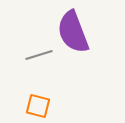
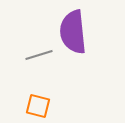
purple semicircle: rotated 15 degrees clockwise
